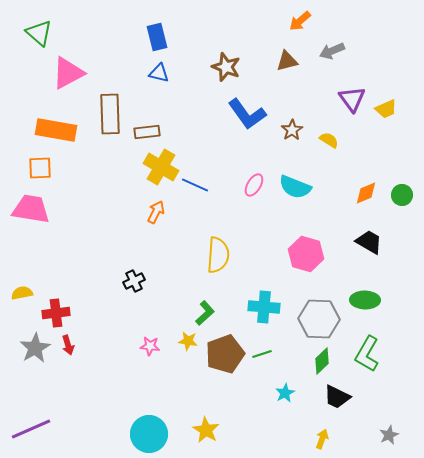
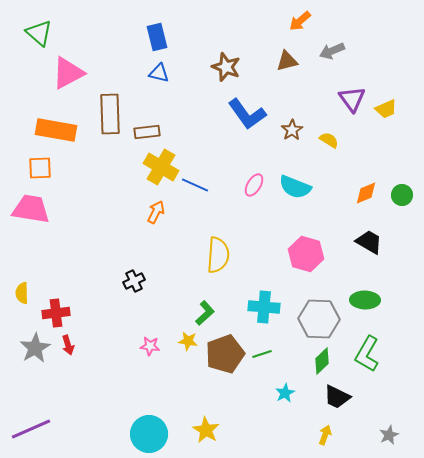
yellow semicircle at (22, 293): rotated 80 degrees counterclockwise
yellow arrow at (322, 439): moved 3 px right, 4 px up
